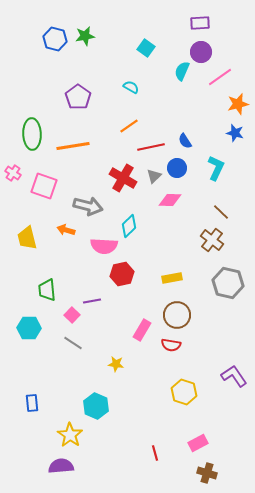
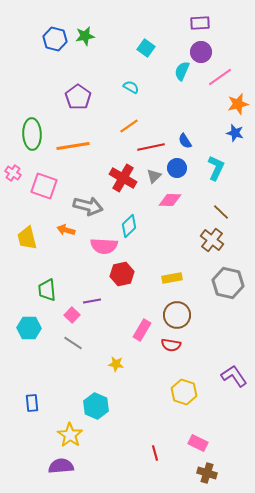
pink rectangle at (198, 443): rotated 54 degrees clockwise
